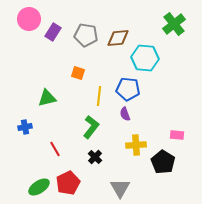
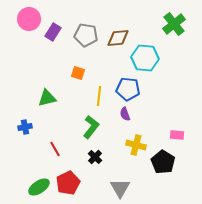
yellow cross: rotated 18 degrees clockwise
